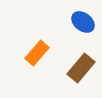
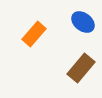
orange rectangle: moved 3 px left, 19 px up
